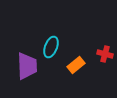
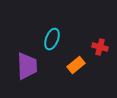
cyan ellipse: moved 1 px right, 8 px up
red cross: moved 5 px left, 7 px up
